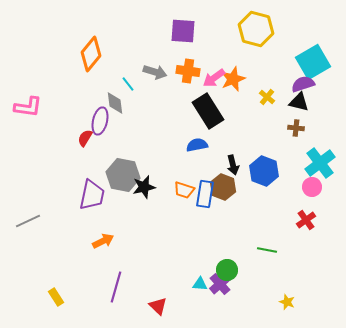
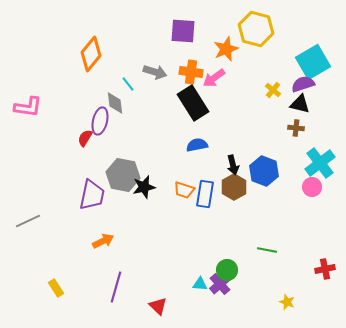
orange cross: moved 3 px right, 1 px down
orange star: moved 7 px left, 30 px up
yellow cross: moved 6 px right, 7 px up
black triangle: moved 1 px right, 2 px down
black rectangle: moved 15 px left, 8 px up
brown hexagon: moved 11 px right; rotated 10 degrees clockwise
red cross: moved 19 px right, 49 px down; rotated 24 degrees clockwise
yellow rectangle: moved 9 px up
